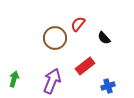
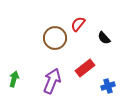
red rectangle: moved 2 px down
